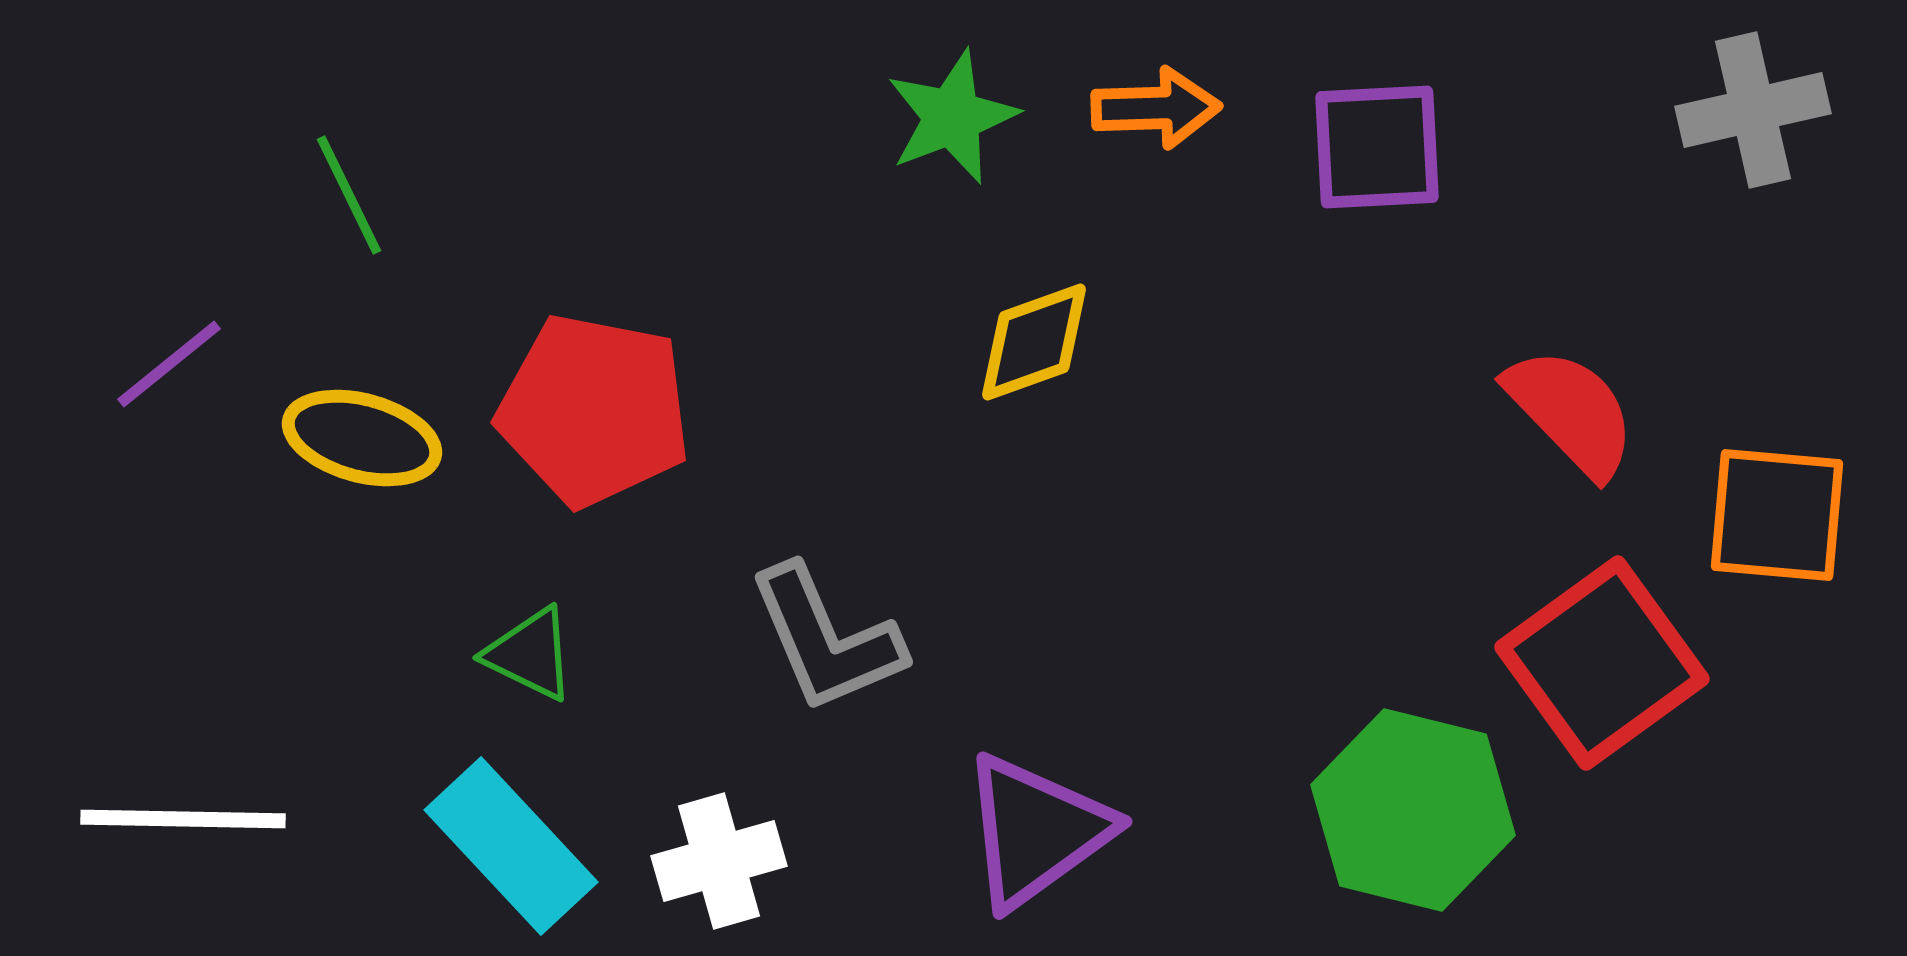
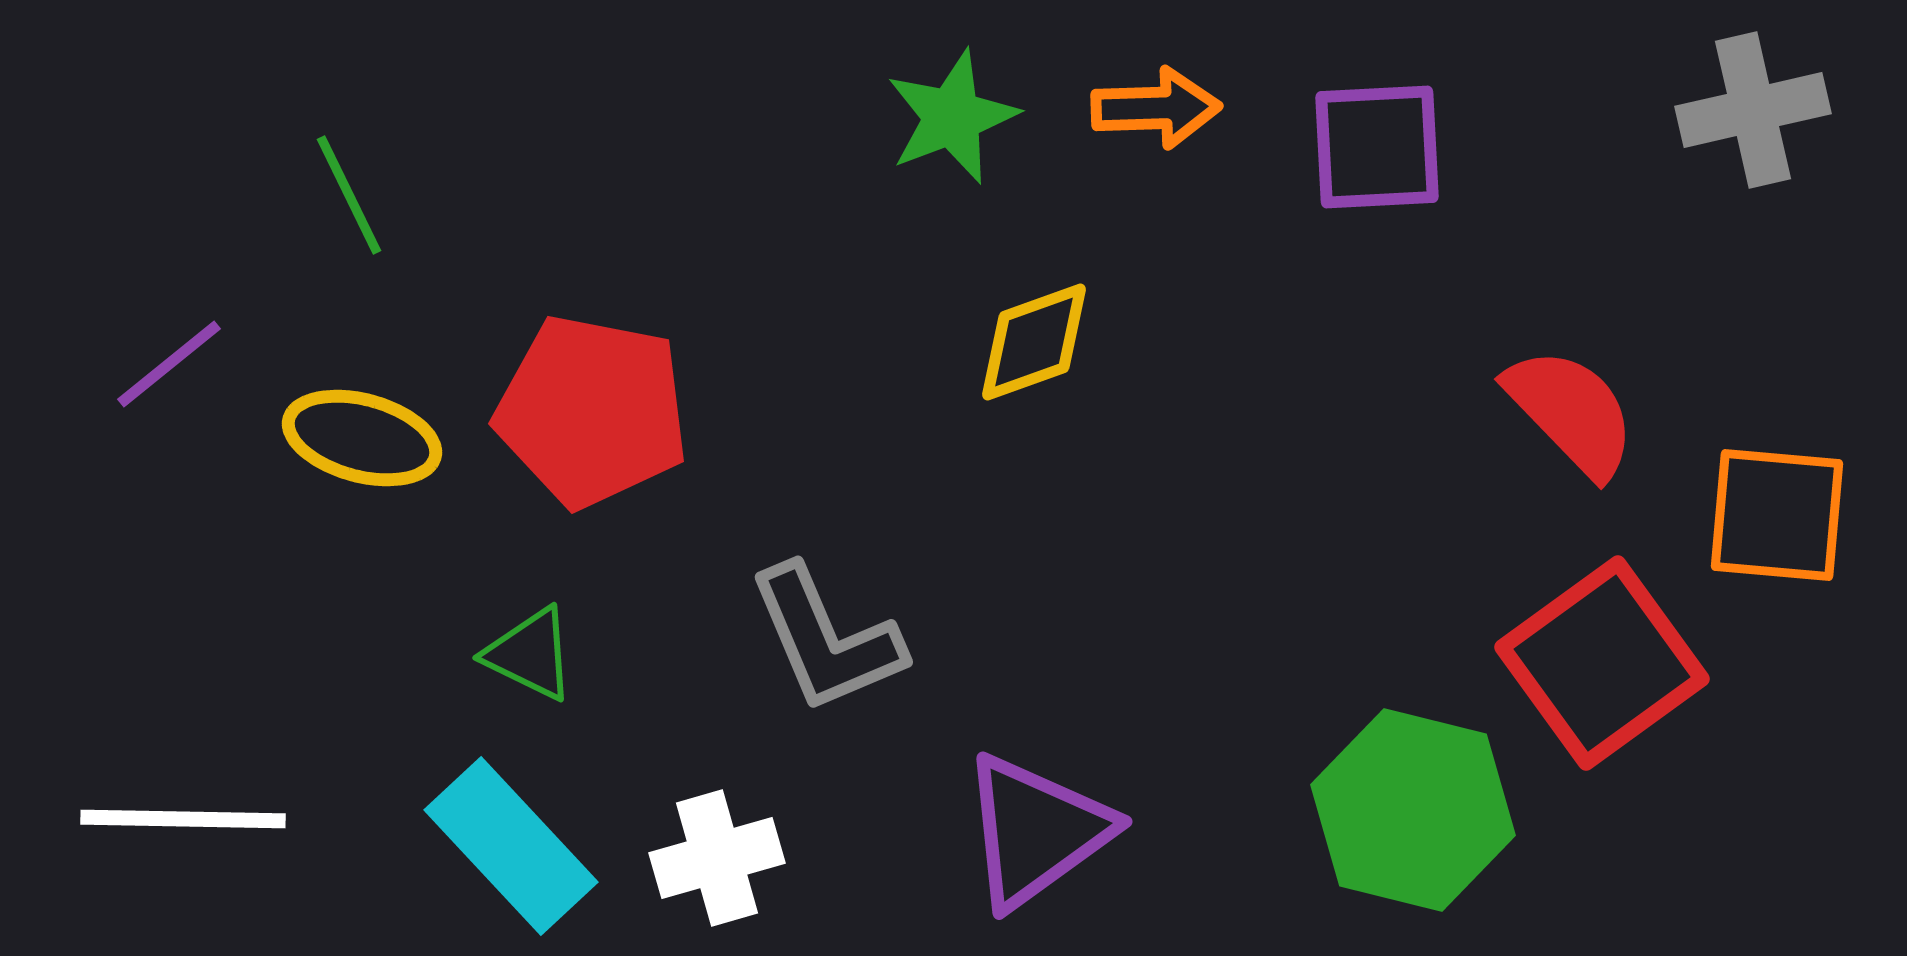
red pentagon: moved 2 px left, 1 px down
white cross: moved 2 px left, 3 px up
